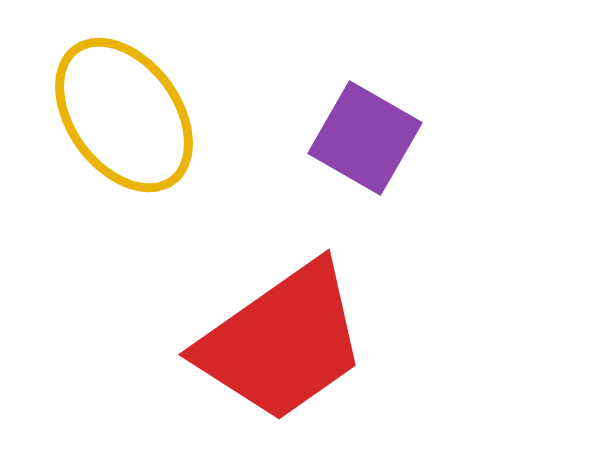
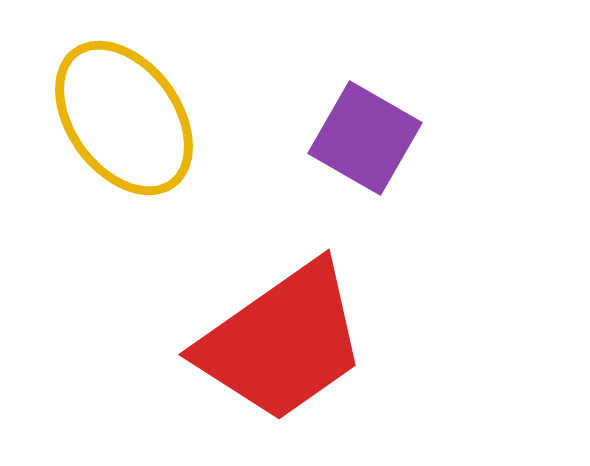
yellow ellipse: moved 3 px down
